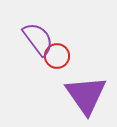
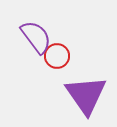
purple semicircle: moved 2 px left, 2 px up
